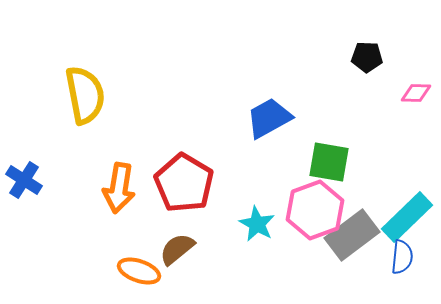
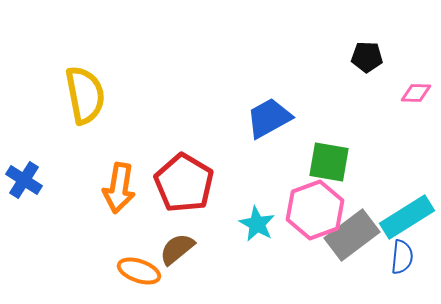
cyan rectangle: rotated 12 degrees clockwise
